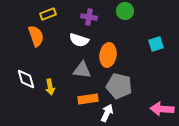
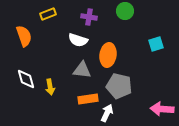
orange semicircle: moved 12 px left
white semicircle: moved 1 px left
